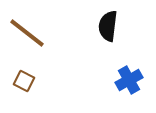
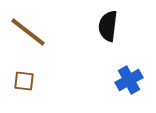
brown line: moved 1 px right, 1 px up
brown square: rotated 20 degrees counterclockwise
